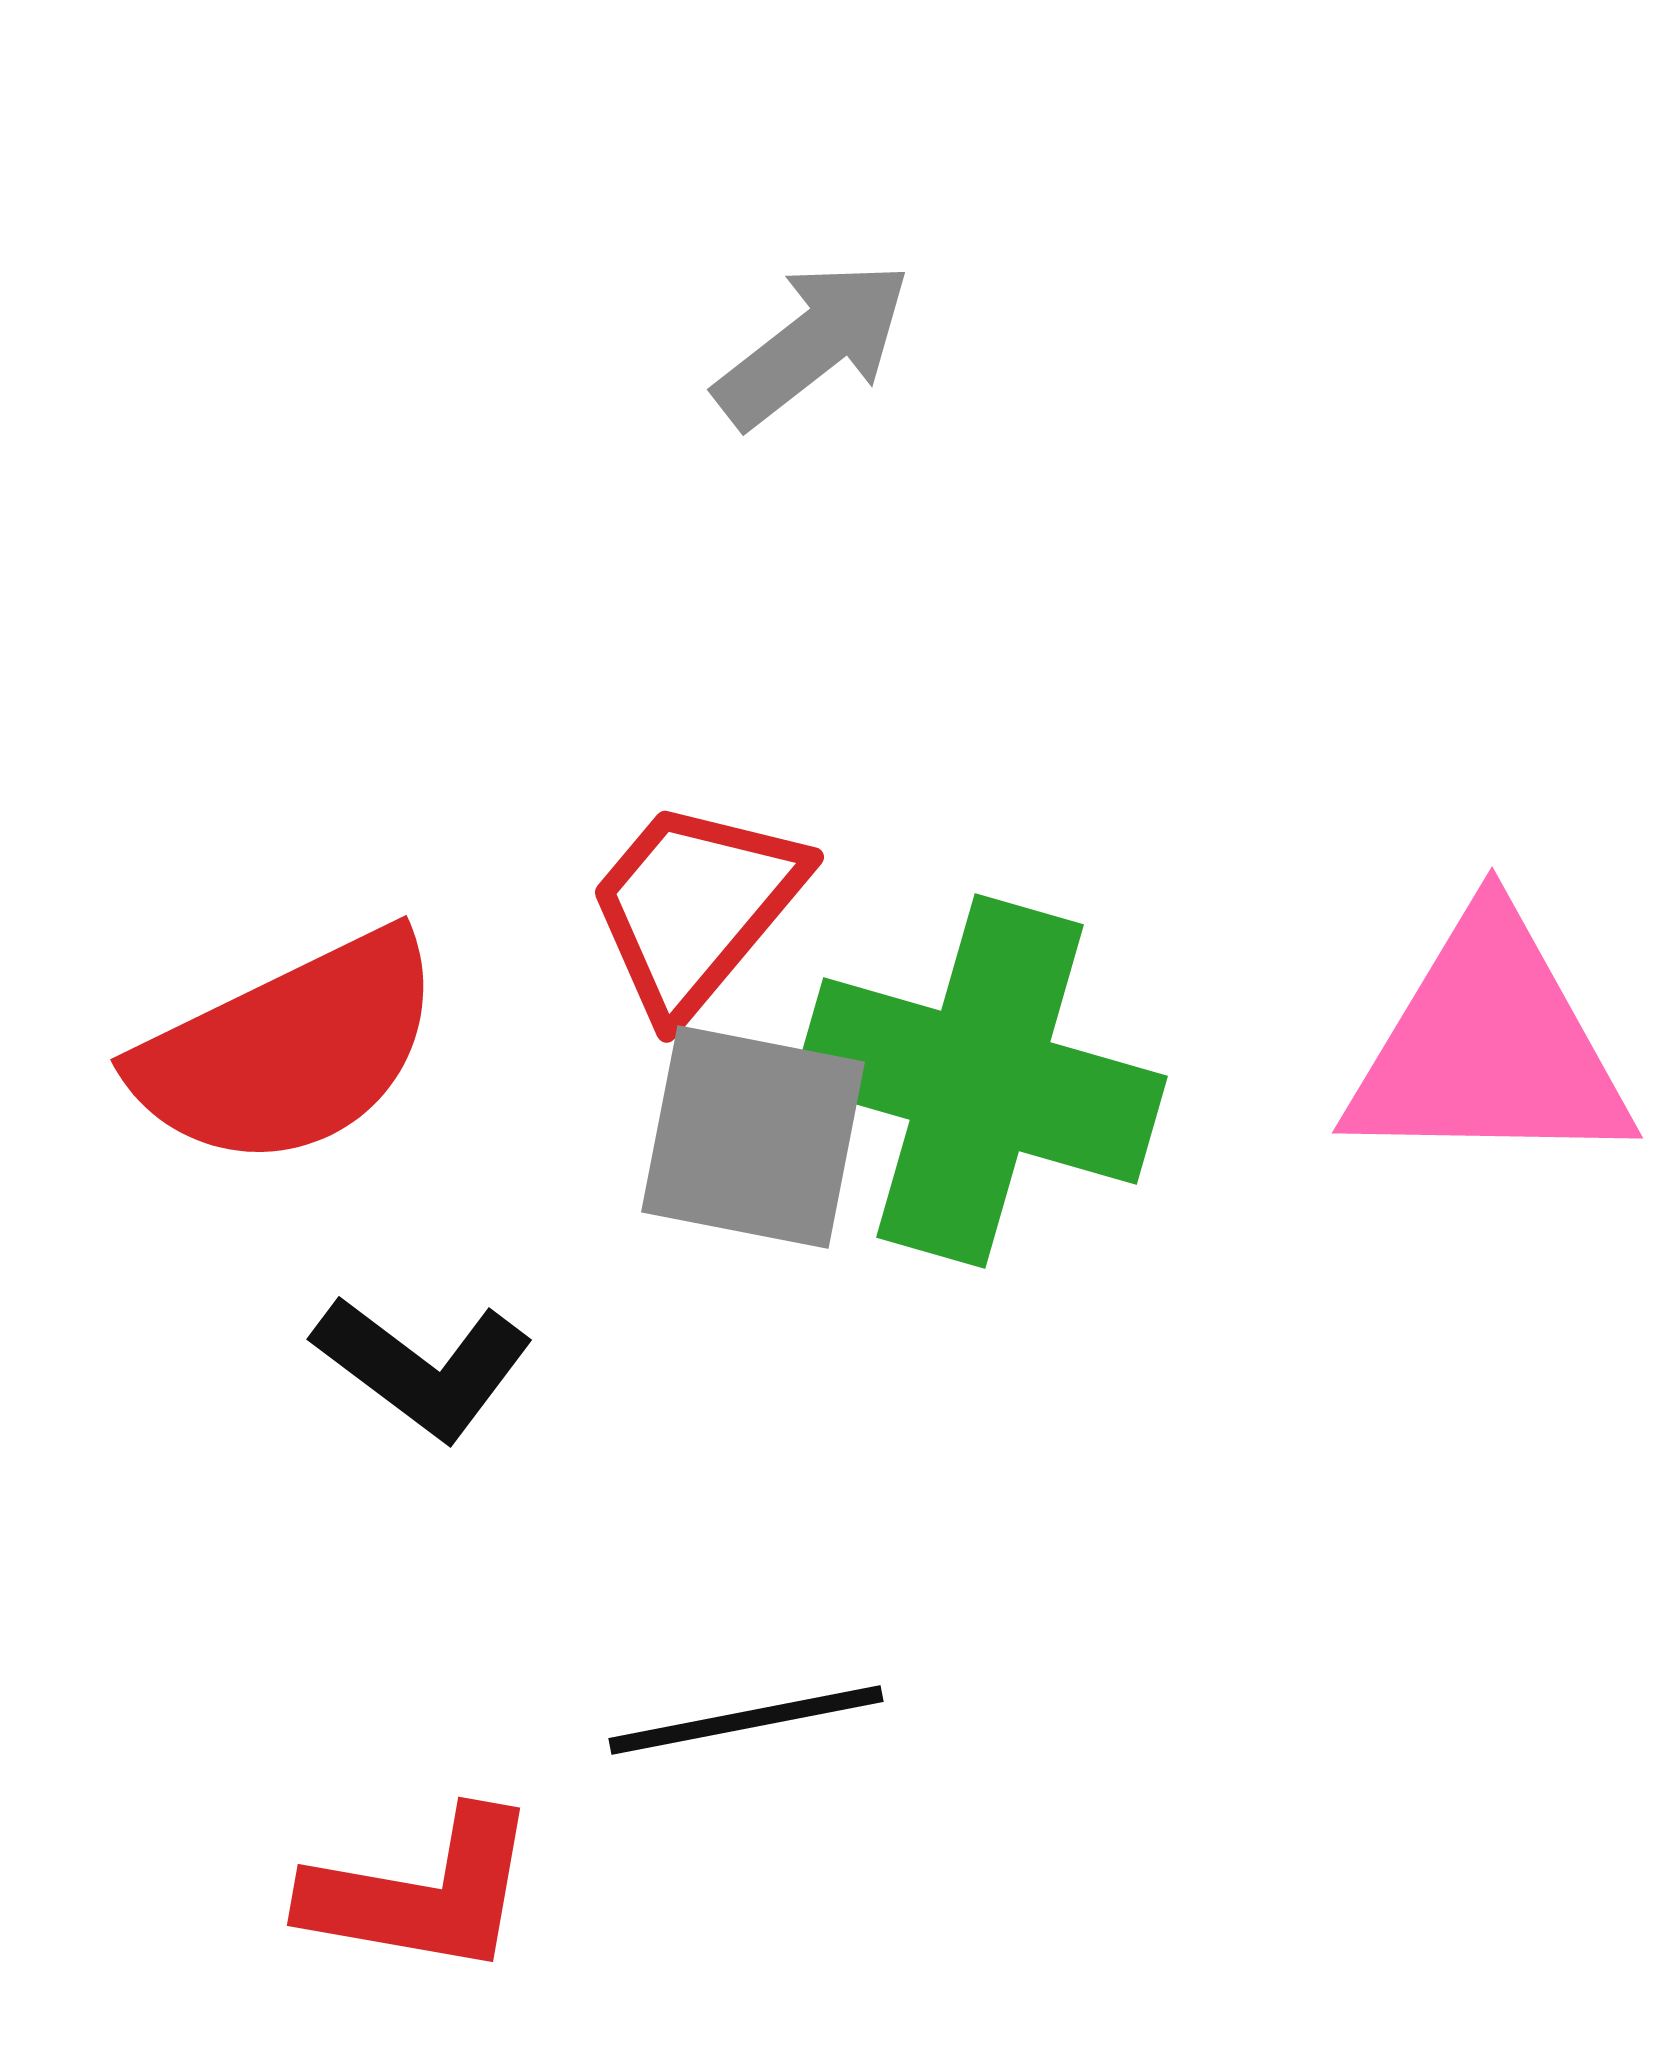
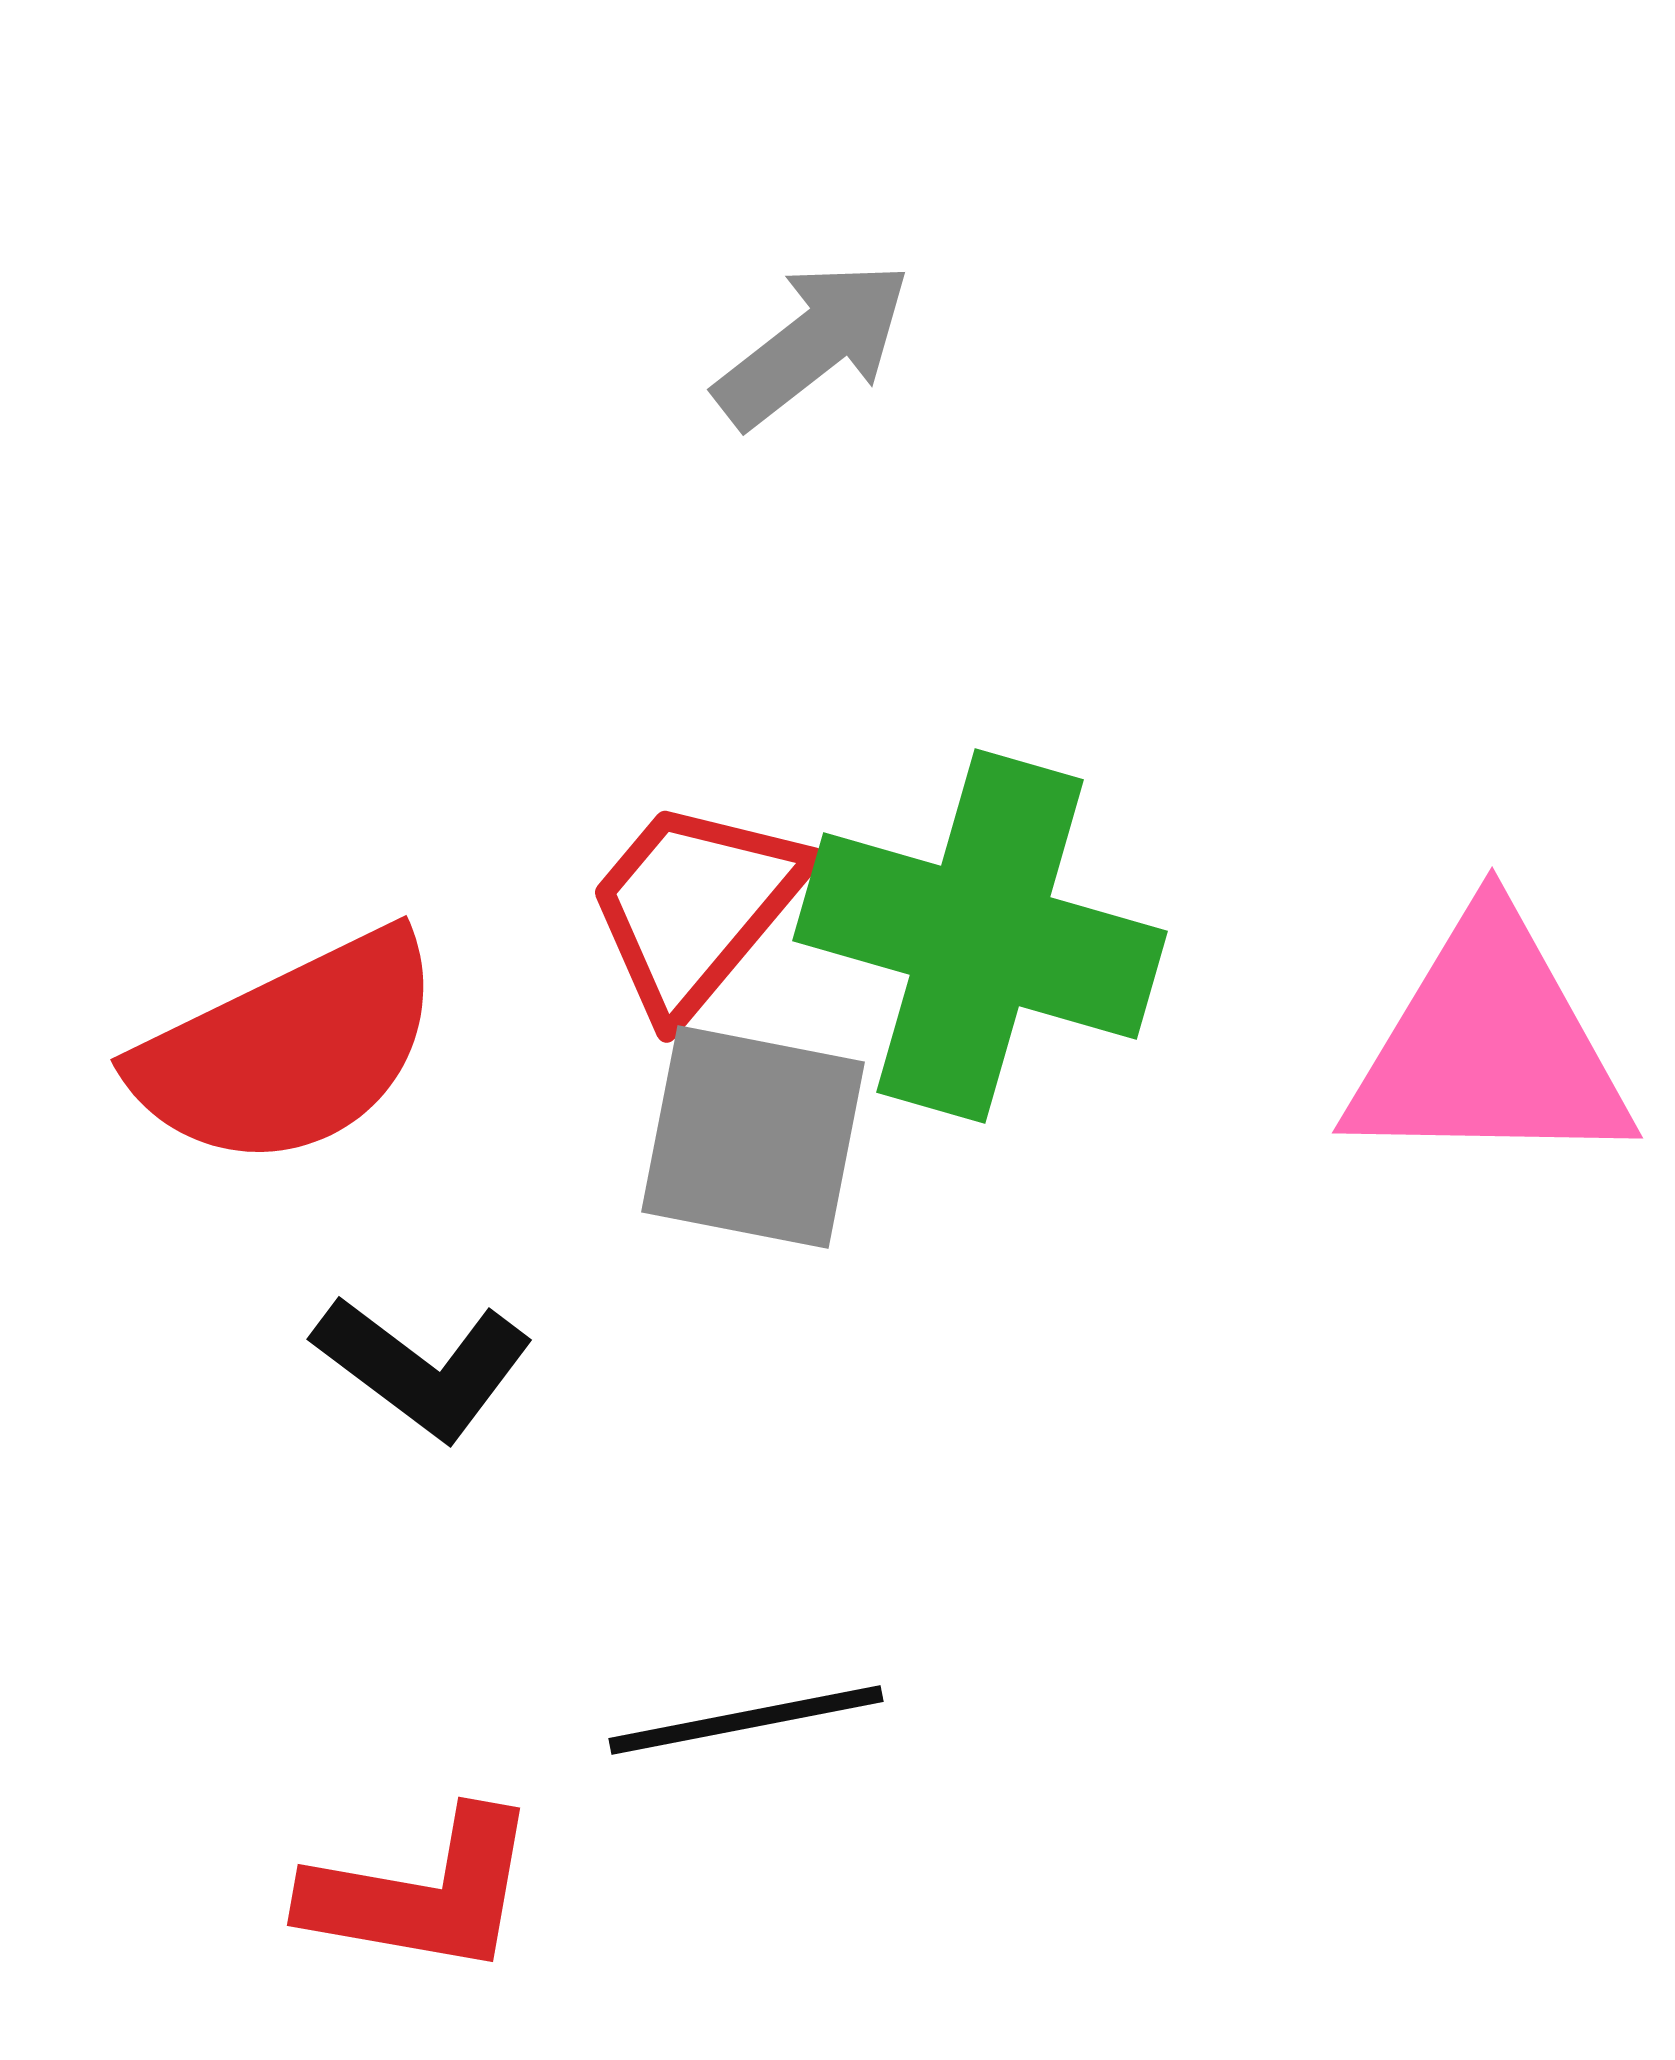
green cross: moved 145 px up
